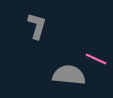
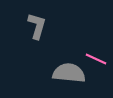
gray semicircle: moved 2 px up
